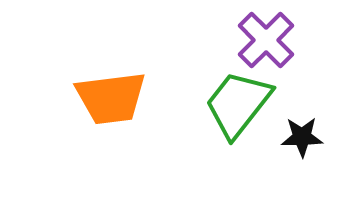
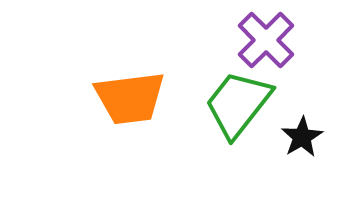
orange trapezoid: moved 19 px right
black star: rotated 30 degrees counterclockwise
